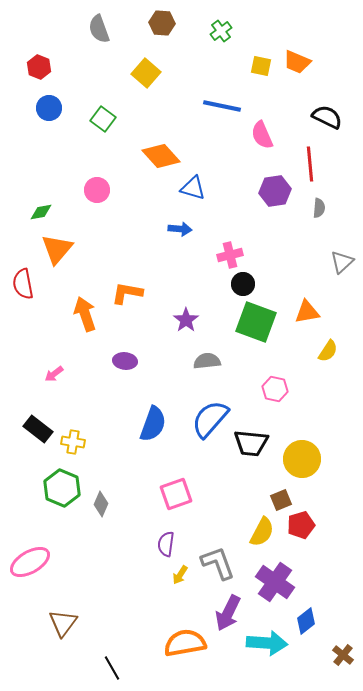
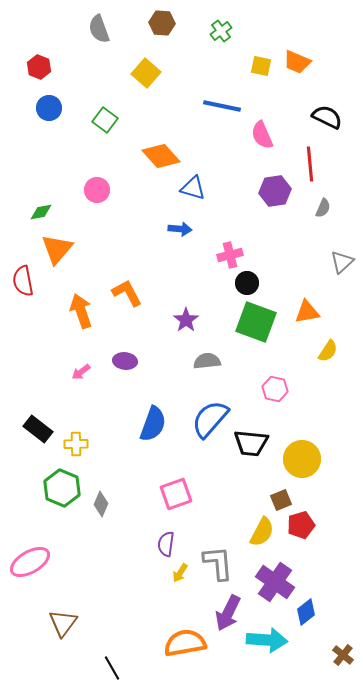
green square at (103, 119): moved 2 px right, 1 px down
gray semicircle at (319, 208): moved 4 px right; rotated 18 degrees clockwise
red semicircle at (23, 284): moved 3 px up
black circle at (243, 284): moved 4 px right, 1 px up
orange L-shape at (127, 293): rotated 52 degrees clockwise
orange arrow at (85, 314): moved 4 px left, 3 px up
pink arrow at (54, 374): moved 27 px right, 2 px up
yellow cross at (73, 442): moved 3 px right, 2 px down; rotated 10 degrees counterclockwise
gray L-shape at (218, 563): rotated 15 degrees clockwise
yellow arrow at (180, 575): moved 2 px up
blue diamond at (306, 621): moved 9 px up
cyan arrow at (267, 643): moved 3 px up
